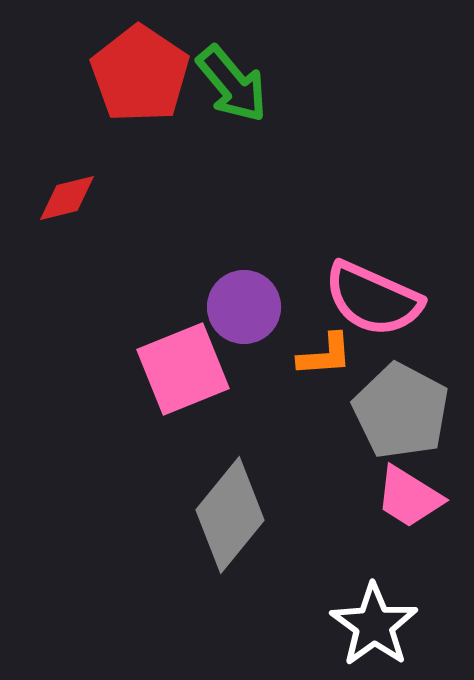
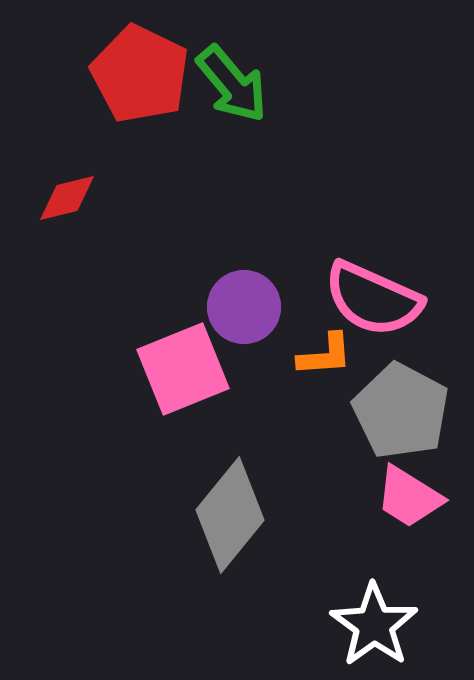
red pentagon: rotated 8 degrees counterclockwise
